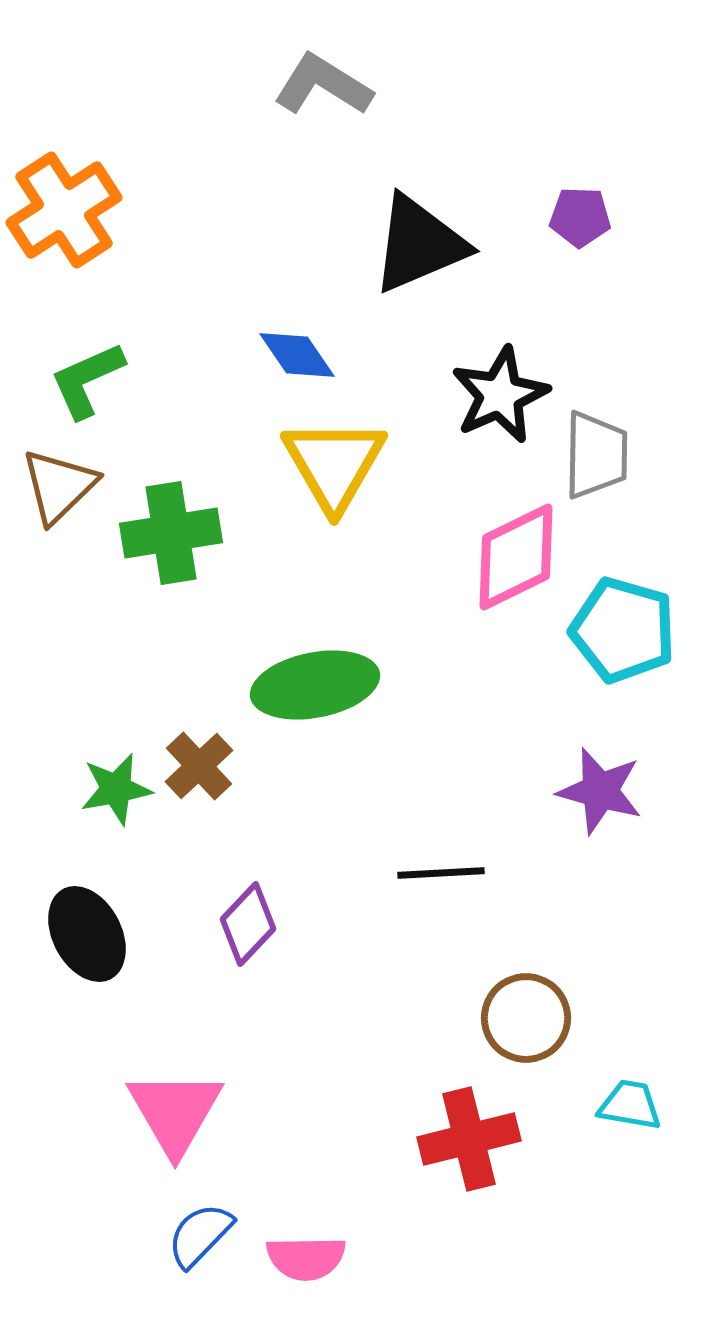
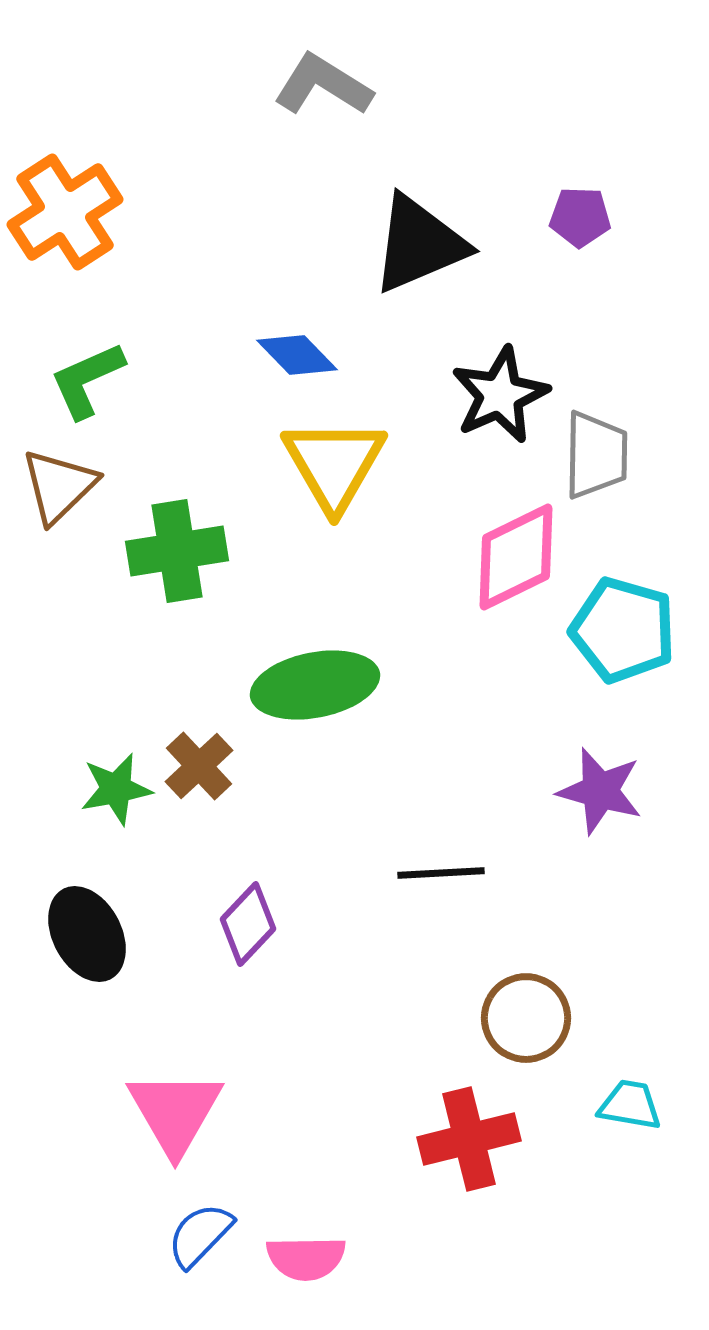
orange cross: moved 1 px right, 2 px down
blue diamond: rotated 10 degrees counterclockwise
green cross: moved 6 px right, 18 px down
